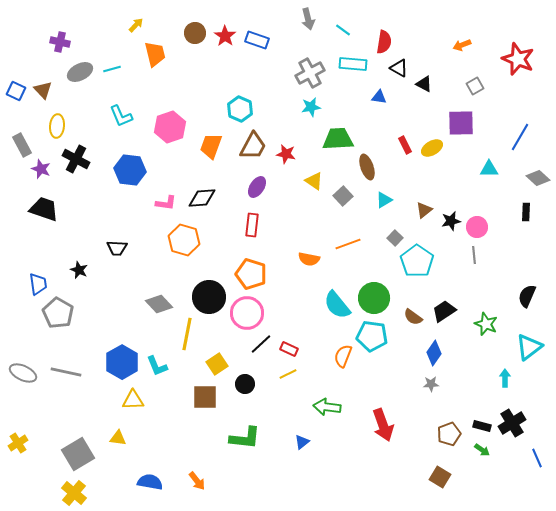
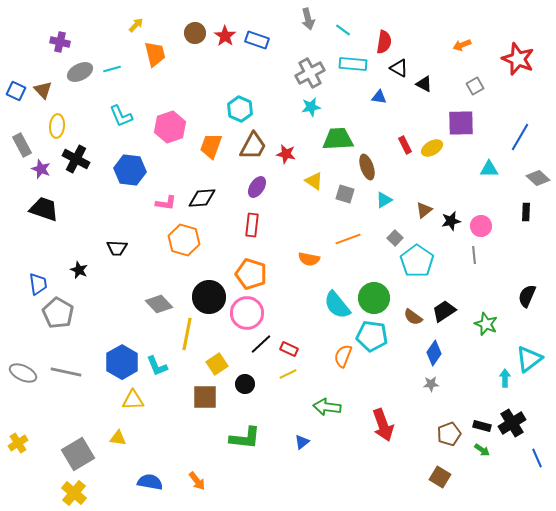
gray square at (343, 196): moved 2 px right, 2 px up; rotated 30 degrees counterclockwise
pink circle at (477, 227): moved 4 px right, 1 px up
orange line at (348, 244): moved 5 px up
cyan triangle at (529, 347): moved 12 px down
